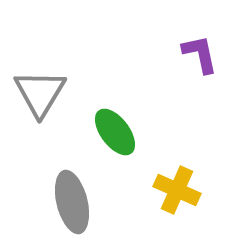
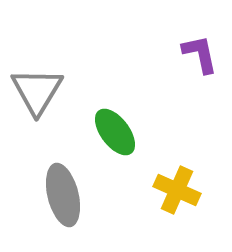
gray triangle: moved 3 px left, 2 px up
gray ellipse: moved 9 px left, 7 px up
